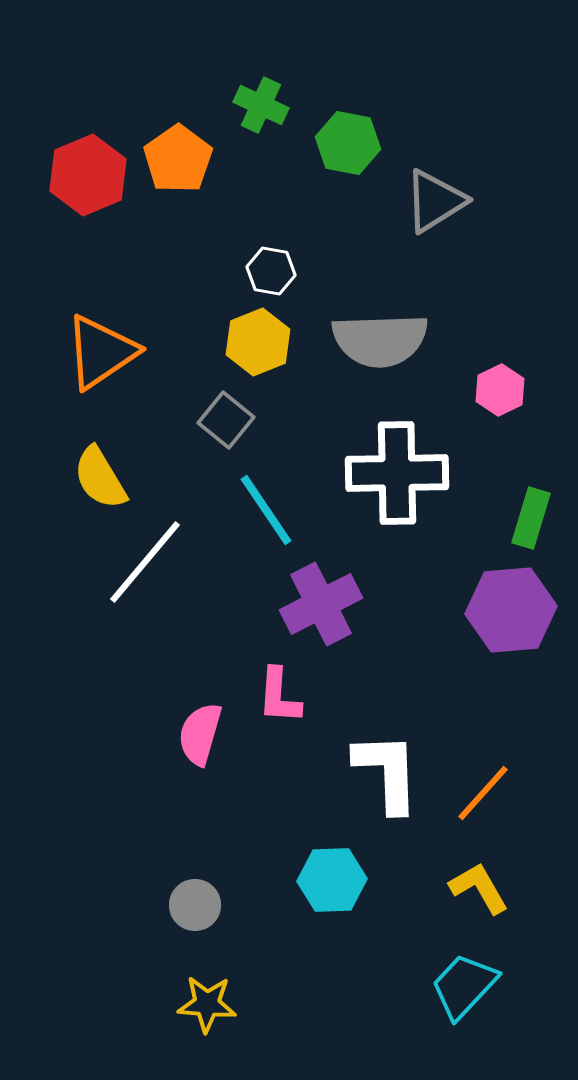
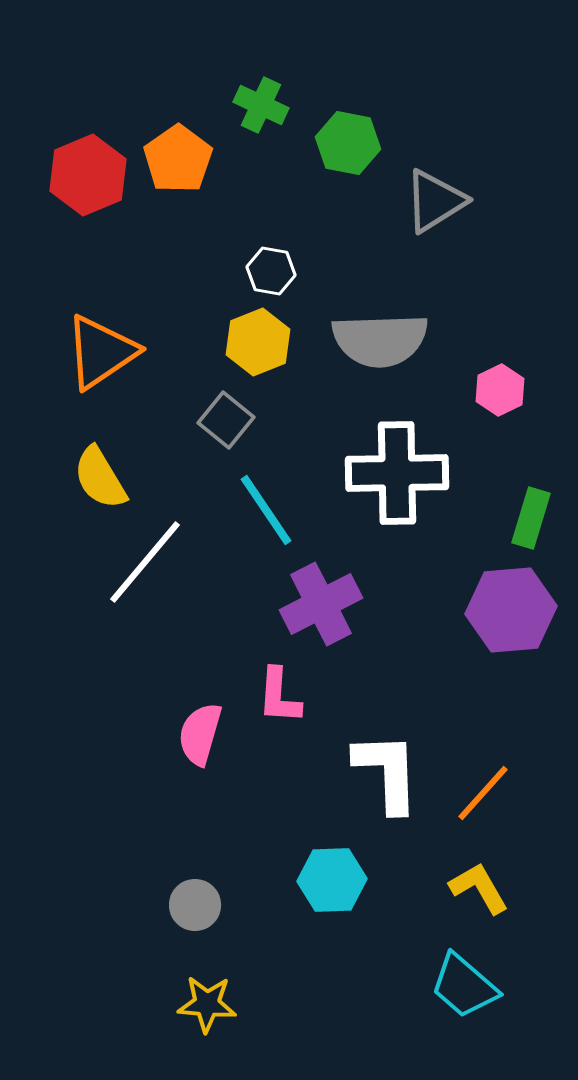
cyan trapezoid: rotated 92 degrees counterclockwise
